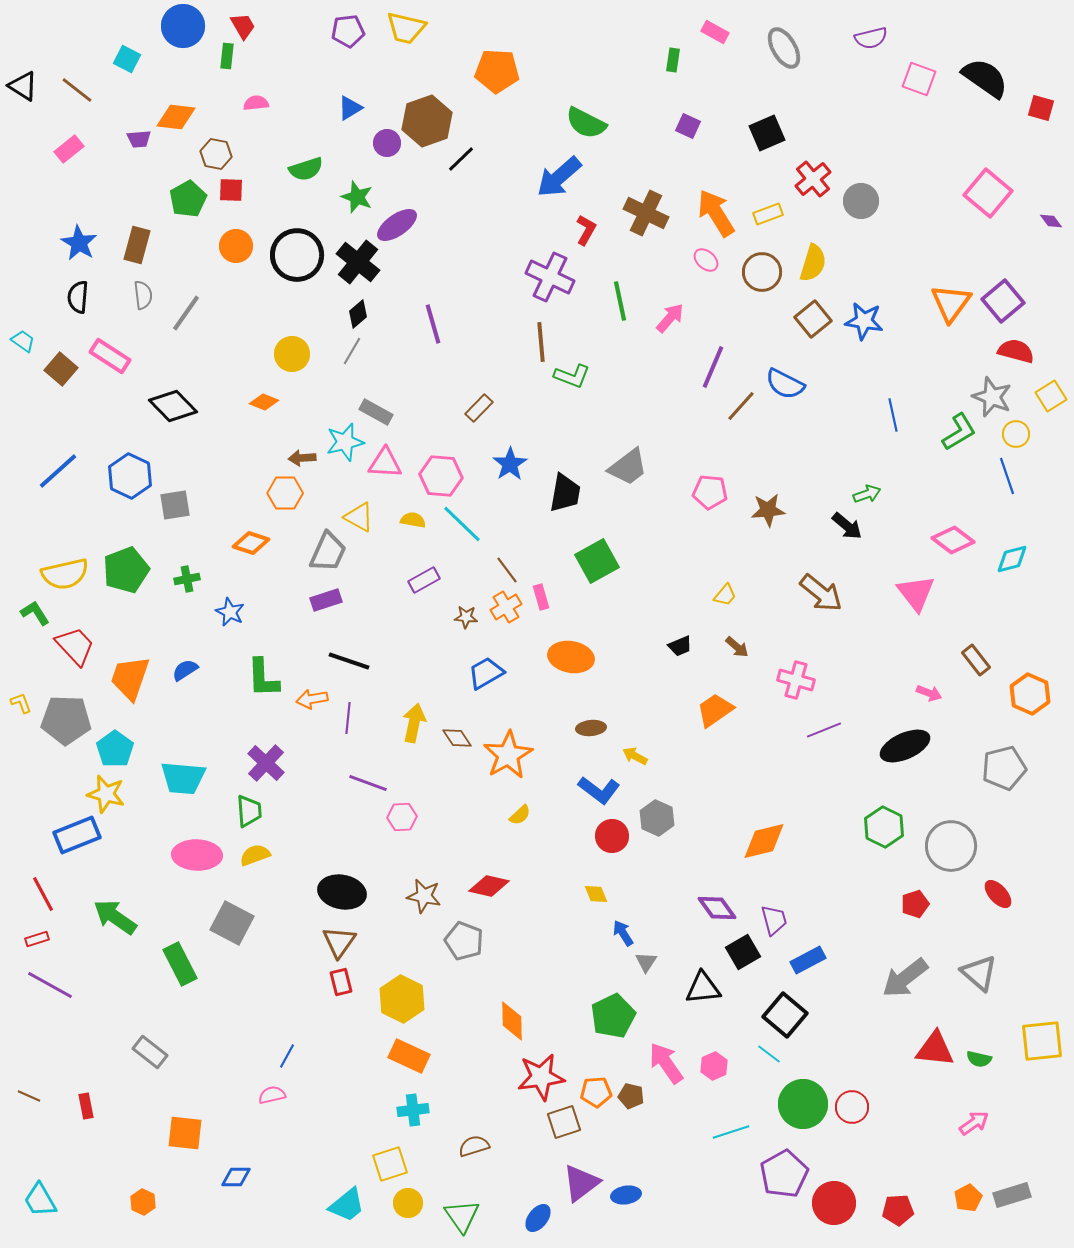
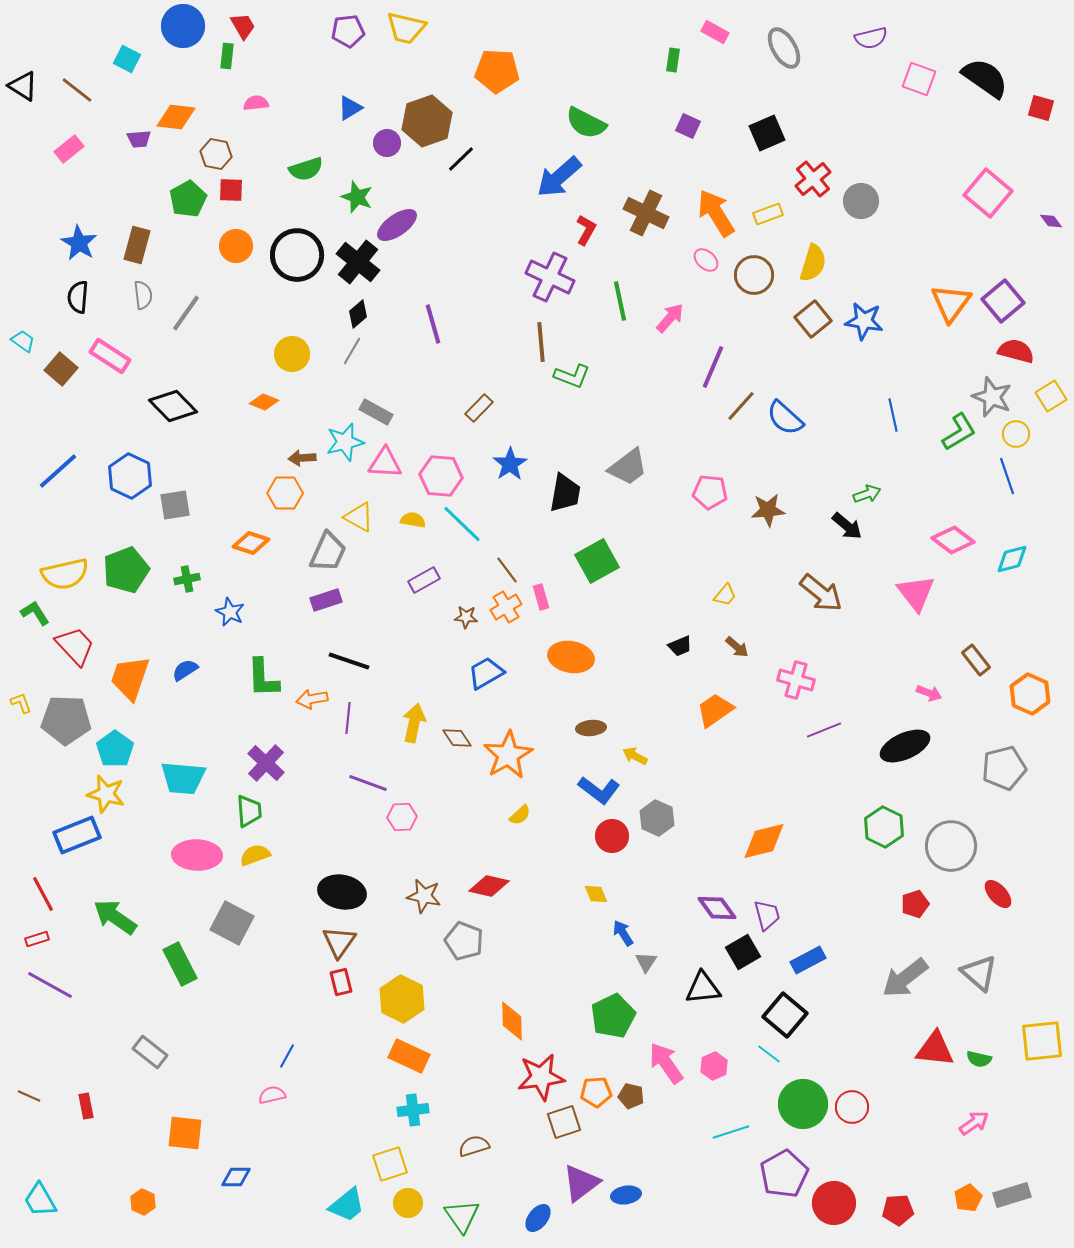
brown circle at (762, 272): moved 8 px left, 3 px down
blue semicircle at (785, 384): moved 34 px down; rotated 15 degrees clockwise
purple trapezoid at (774, 920): moved 7 px left, 5 px up
